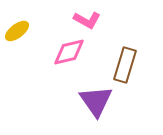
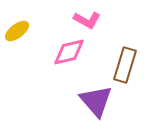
purple triangle: rotated 6 degrees counterclockwise
